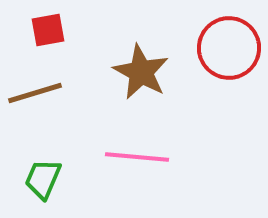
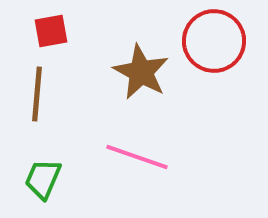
red square: moved 3 px right, 1 px down
red circle: moved 15 px left, 7 px up
brown line: moved 2 px right, 1 px down; rotated 68 degrees counterclockwise
pink line: rotated 14 degrees clockwise
